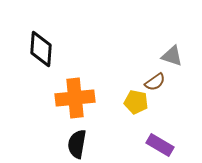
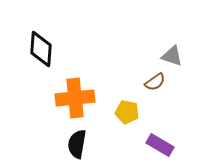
yellow pentagon: moved 9 px left, 10 px down
